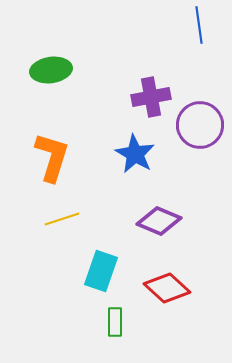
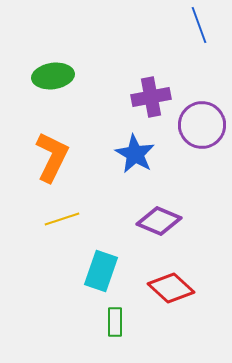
blue line: rotated 12 degrees counterclockwise
green ellipse: moved 2 px right, 6 px down
purple circle: moved 2 px right
orange L-shape: rotated 9 degrees clockwise
red diamond: moved 4 px right
